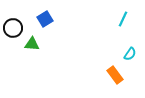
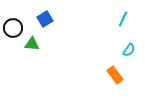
cyan semicircle: moved 1 px left, 4 px up
